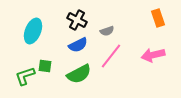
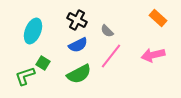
orange rectangle: rotated 30 degrees counterclockwise
gray semicircle: rotated 64 degrees clockwise
green square: moved 2 px left, 3 px up; rotated 24 degrees clockwise
